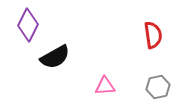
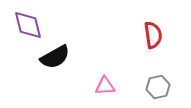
purple diamond: rotated 40 degrees counterclockwise
